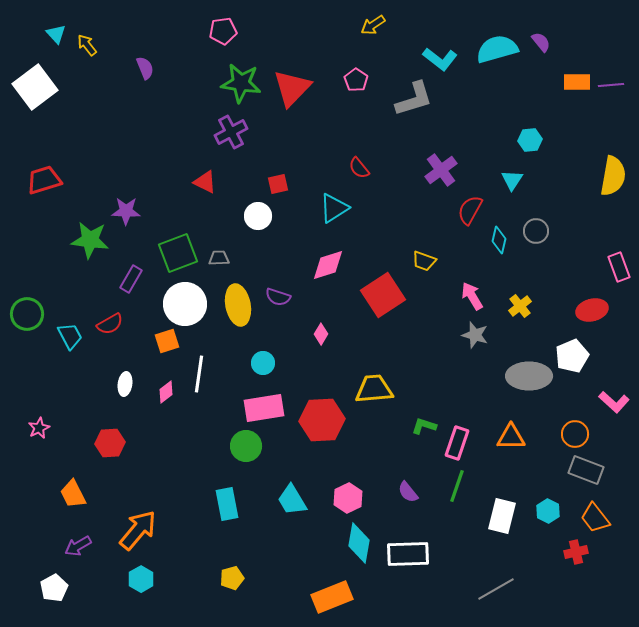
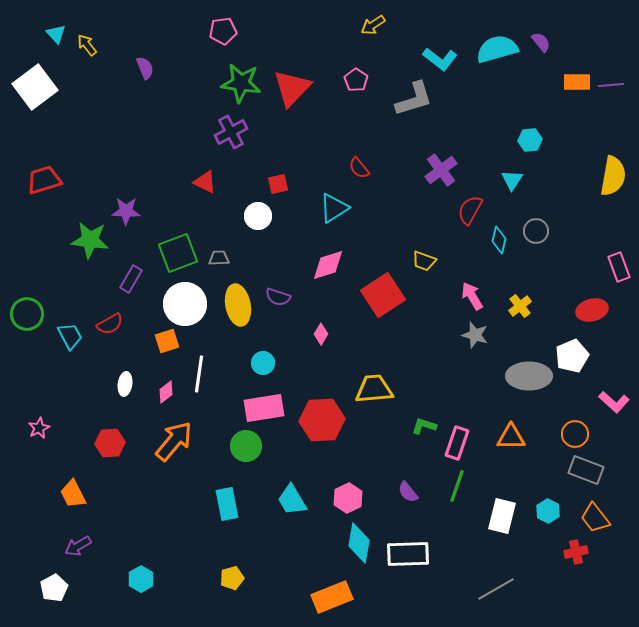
orange arrow at (138, 530): moved 36 px right, 89 px up
